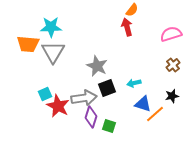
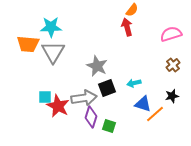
cyan square: moved 3 px down; rotated 24 degrees clockwise
